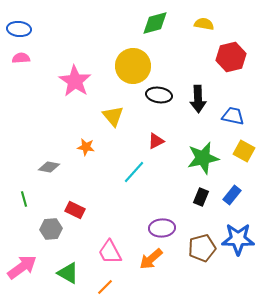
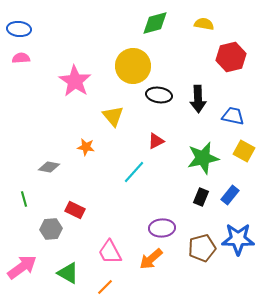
blue rectangle: moved 2 px left
